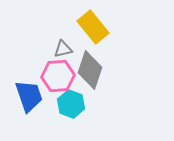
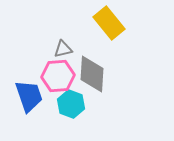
yellow rectangle: moved 16 px right, 4 px up
gray diamond: moved 2 px right, 4 px down; rotated 15 degrees counterclockwise
